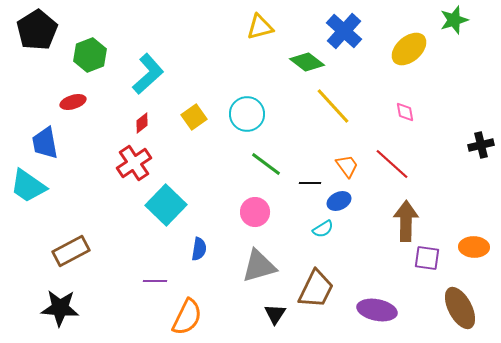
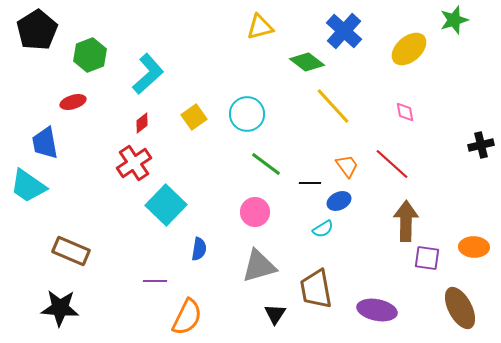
brown rectangle: rotated 51 degrees clockwise
brown trapezoid: rotated 144 degrees clockwise
